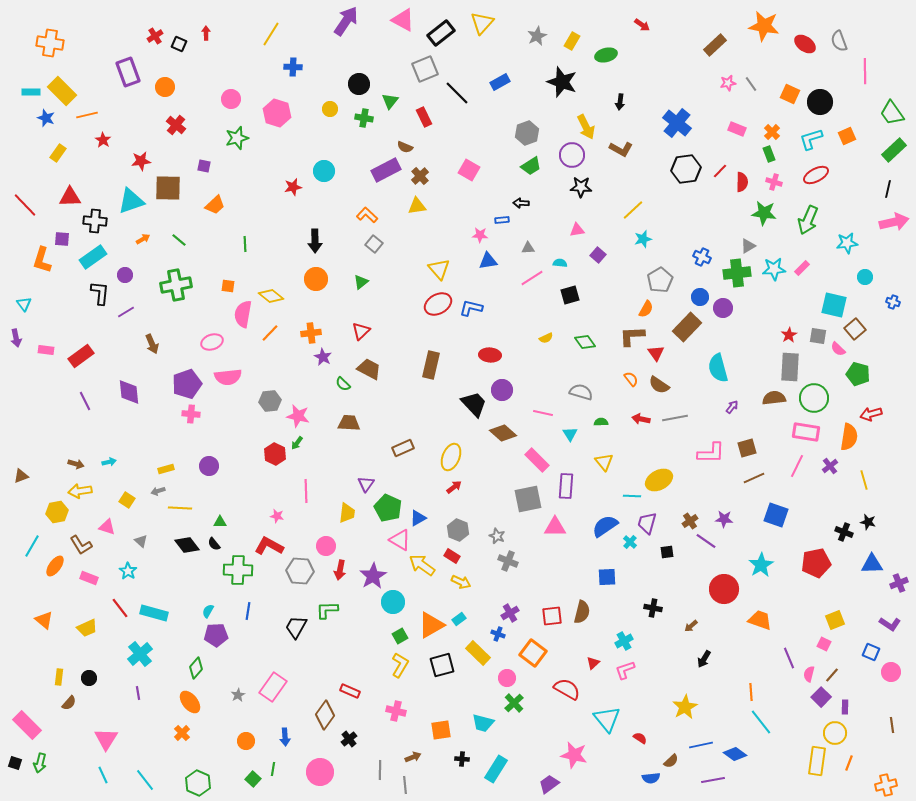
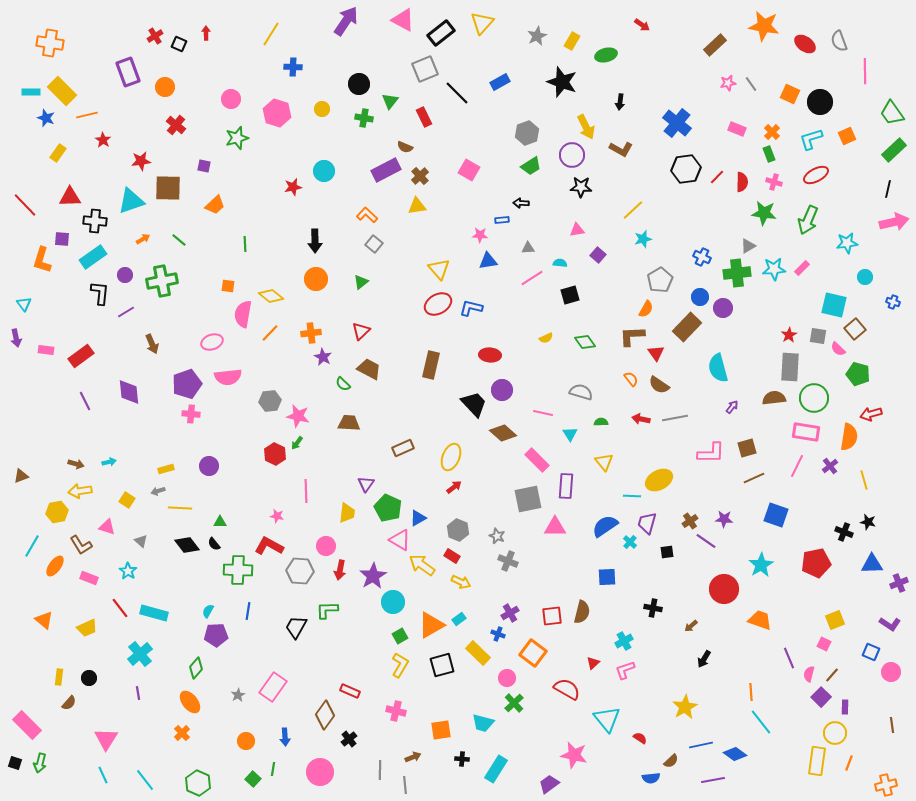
yellow circle at (330, 109): moved 8 px left
red line at (720, 171): moved 3 px left, 6 px down
green cross at (176, 285): moved 14 px left, 4 px up
